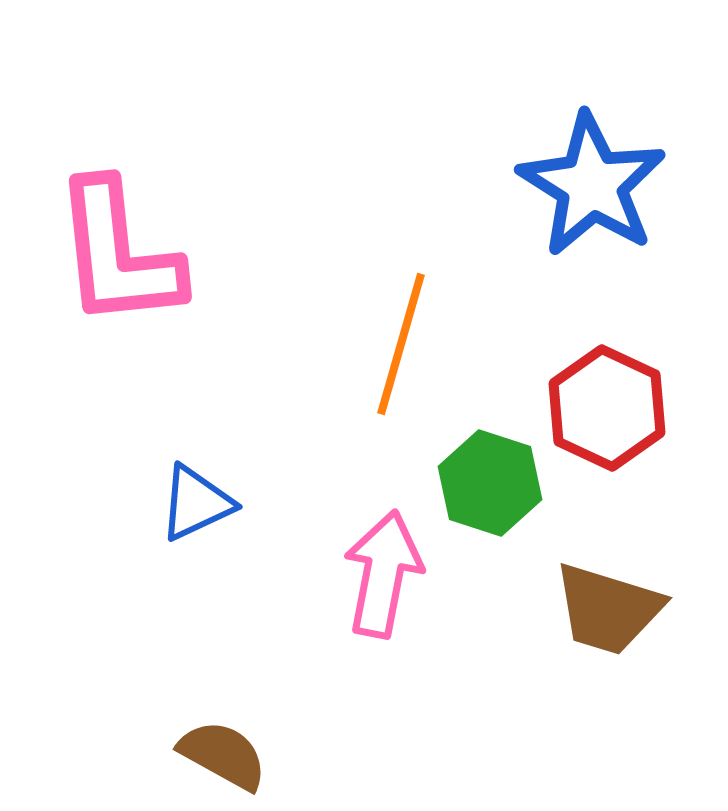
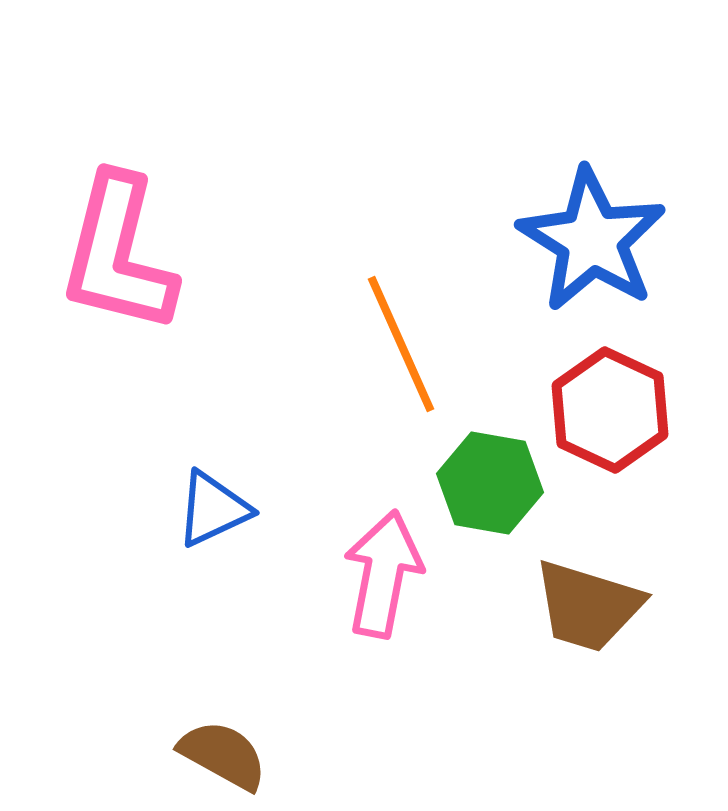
blue star: moved 55 px down
pink L-shape: rotated 20 degrees clockwise
orange line: rotated 40 degrees counterclockwise
red hexagon: moved 3 px right, 2 px down
green hexagon: rotated 8 degrees counterclockwise
blue triangle: moved 17 px right, 6 px down
brown trapezoid: moved 20 px left, 3 px up
